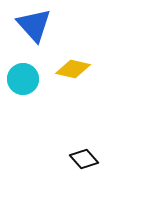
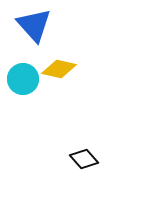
yellow diamond: moved 14 px left
